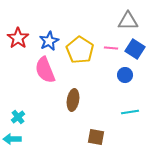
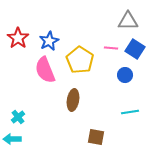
yellow pentagon: moved 10 px down
